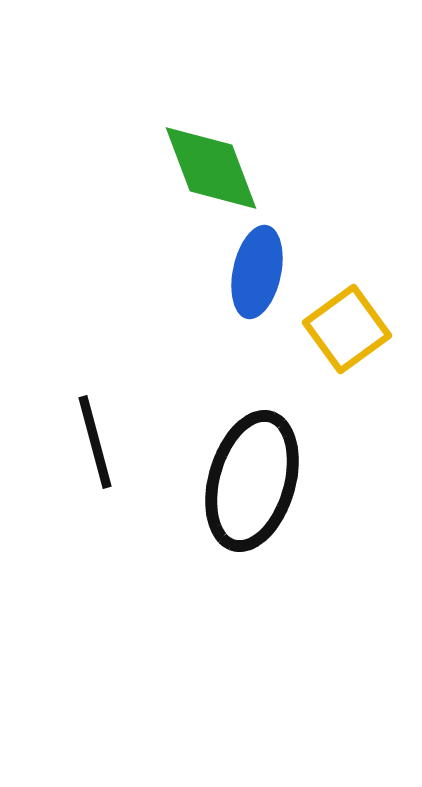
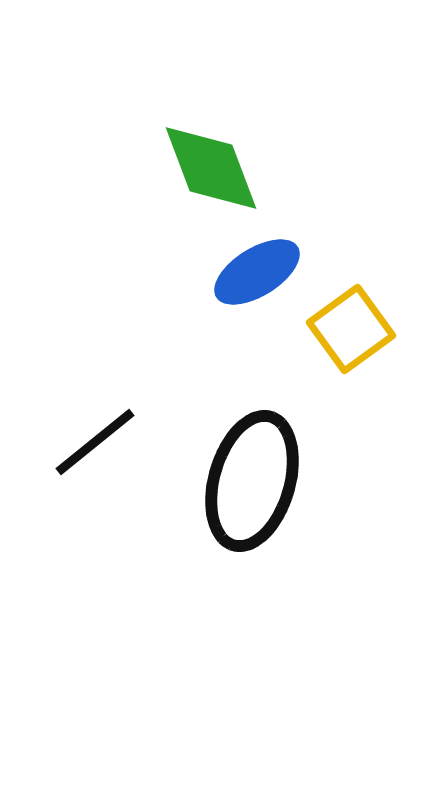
blue ellipse: rotated 46 degrees clockwise
yellow square: moved 4 px right
black line: rotated 66 degrees clockwise
